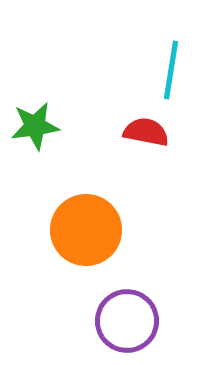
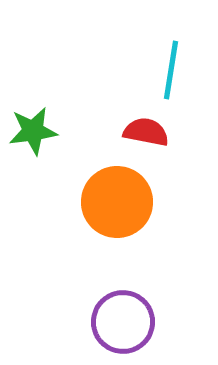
green star: moved 2 px left, 5 px down
orange circle: moved 31 px right, 28 px up
purple circle: moved 4 px left, 1 px down
